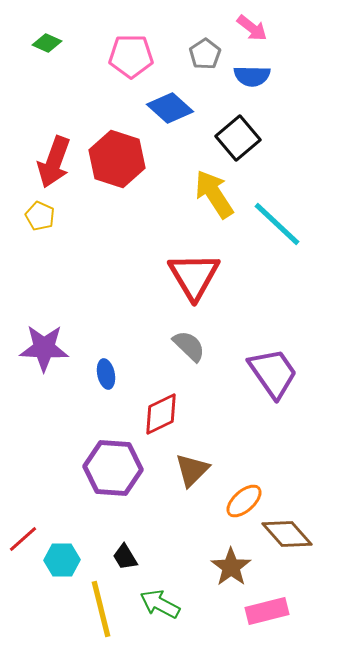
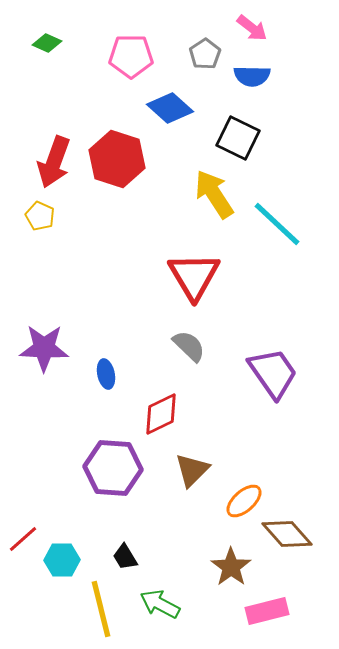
black square: rotated 24 degrees counterclockwise
